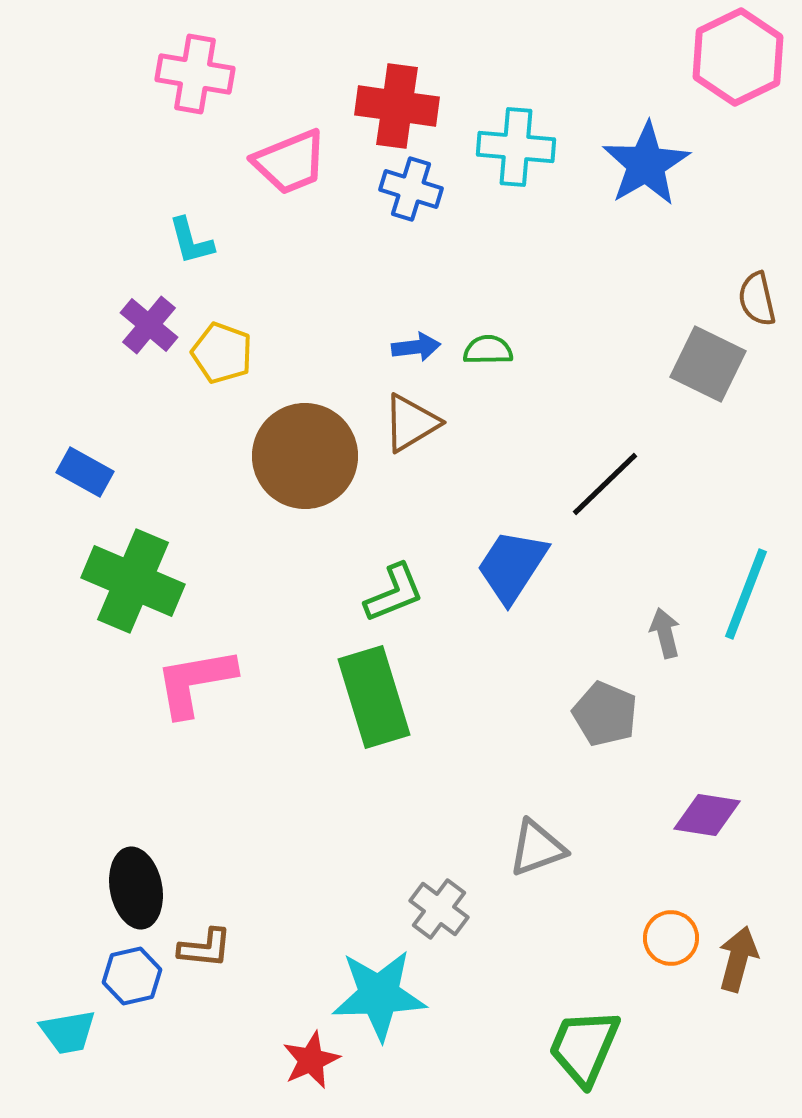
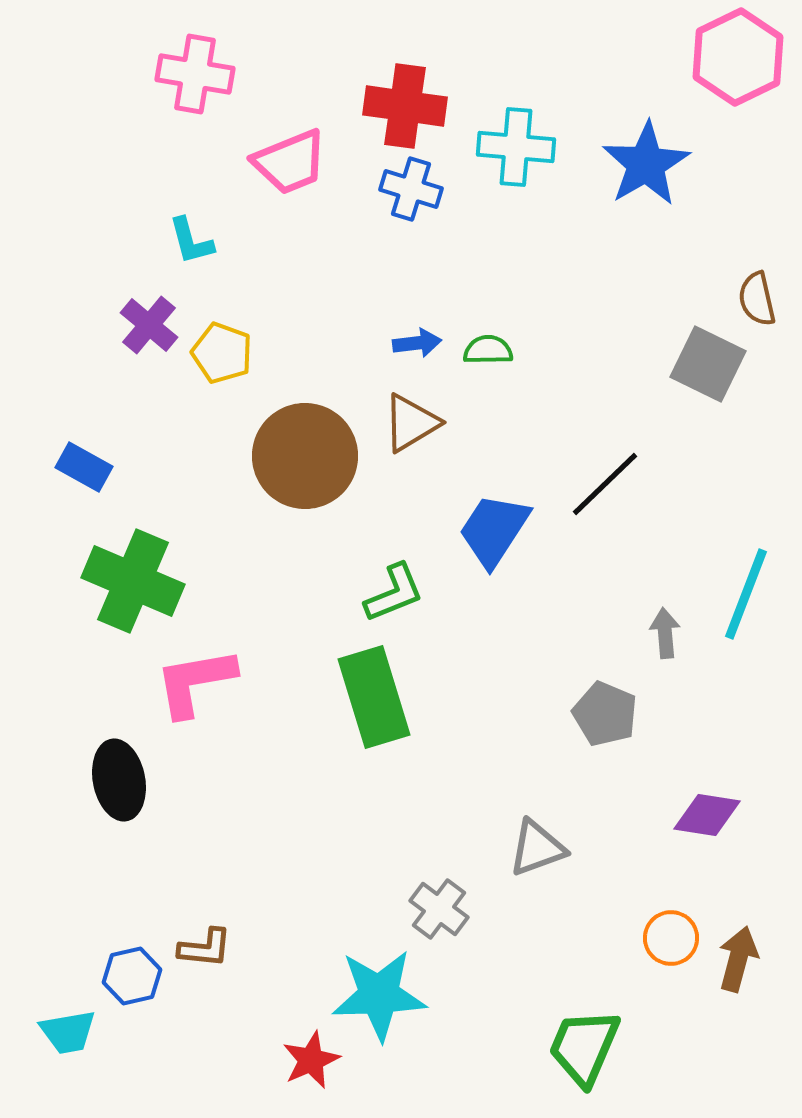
red cross: moved 8 px right
blue arrow: moved 1 px right, 4 px up
blue rectangle: moved 1 px left, 5 px up
blue trapezoid: moved 18 px left, 36 px up
gray arrow: rotated 9 degrees clockwise
black ellipse: moved 17 px left, 108 px up
